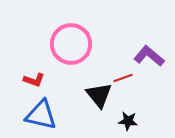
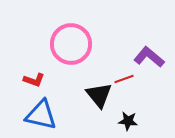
purple L-shape: moved 1 px down
red line: moved 1 px right, 1 px down
